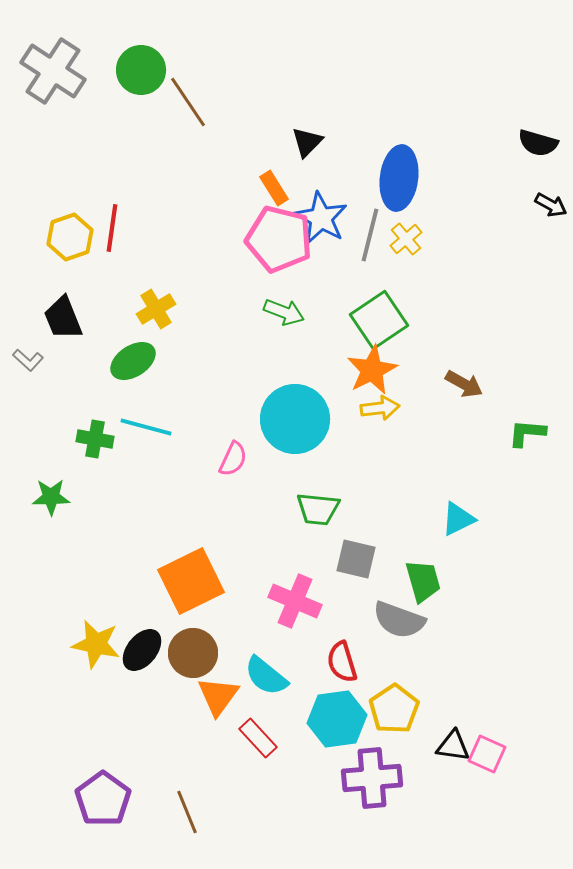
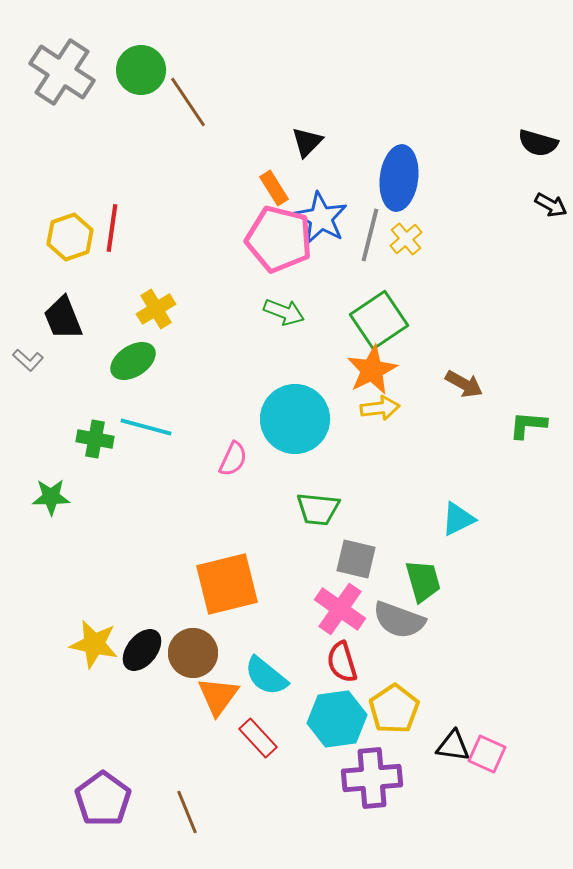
gray cross at (53, 71): moved 9 px right, 1 px down
green L-shape at (527, 433): moved 1 px right, 8 px up
orange square at (191, 581): moved 36 px right, 3 px down; rotated 12 degrees clockwise
pink cross at (295, 601): moved 45 px right, 8 px down; rotated 12 degrees clockwise
yellow star at (96, 644): moved 2 px left
